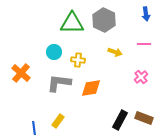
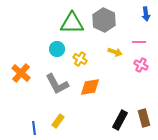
pink line: moved 5 px left, 2 px up
cyan circle: moved 3 px right, 3 px up
yellow cross: moved 2 px right, 1 px up; rotated 24 degrees clockwise
pink cross: moved 12 px up; rotated 24 degrees counterclockwise
gray L-shape: moved 2 px left, 1 px down; rotated 125 degrees counterclockwise
orange diamond: moved 1 px left, 1 px up
brown rectangle: rotated 54 degrees clockwise
